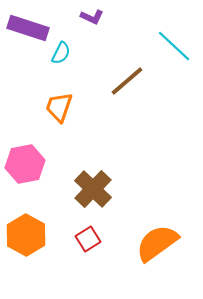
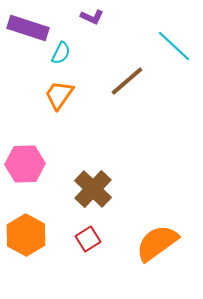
orange trapezoid: moved 12 px up; rotated 16 degrees clockwise
pink hexagon: rotated 9 degrees clockwise
